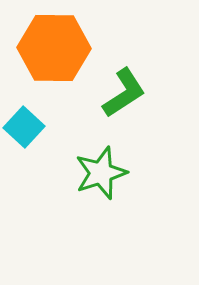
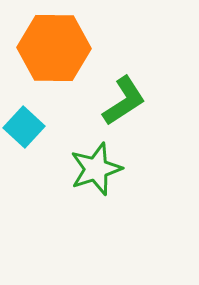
green L-shape: moved 8 px down
green star: moved 5 px left, 4 px up
